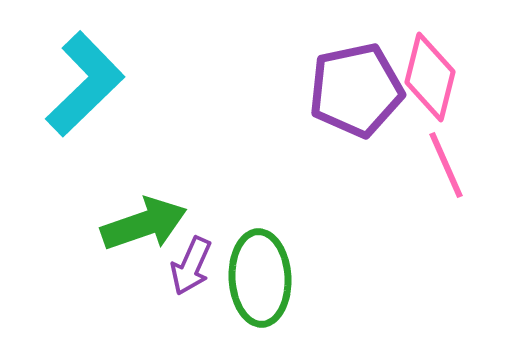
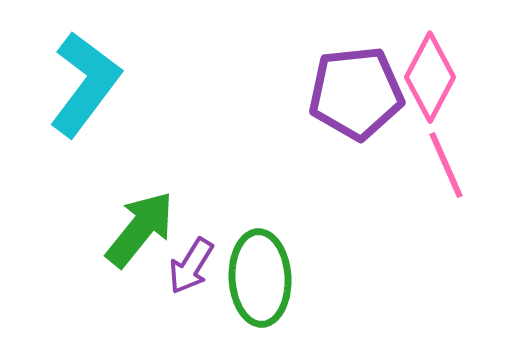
pink diamond: rotated 14 degrees clockwise
cyan L-shape: rotated 9 degrees counterclockwise
purple pentagon: moved 3 px down; rotated 6 degrees clockwise
green arrow: moved 4 px left, 5 px down; rotated 32 degrees counterclockwise
purple arrow: rotated 8 degrees clockwise
